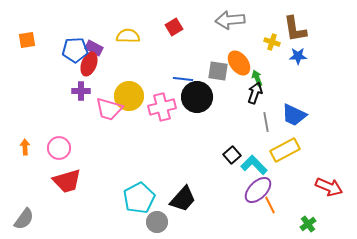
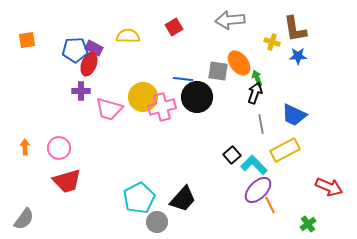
yellow circle: moved 14 px right, 1 px down
gray line: moved 5 px left, 2 px down
